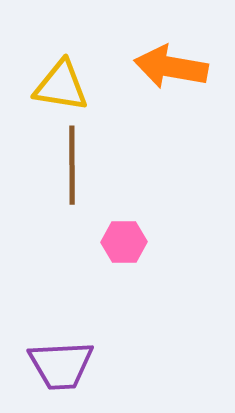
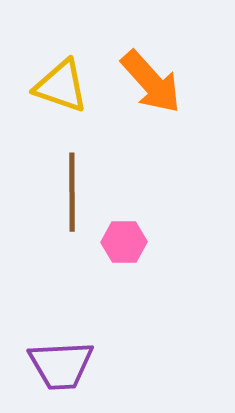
orange arrow: moved 20 px left, 15 px down; rotated 142 degrees counterclockwise
yellow triangle: rotated 10 degrees clockwise
brown line: moved 27 px down
